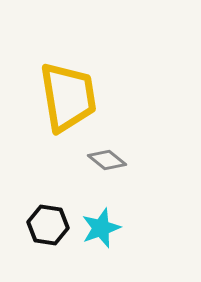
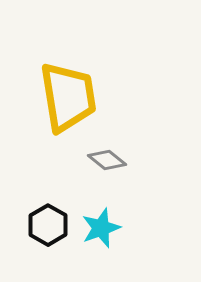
black hexagon: rotated 21 degrees clockwise
